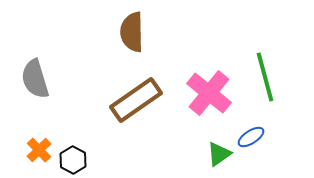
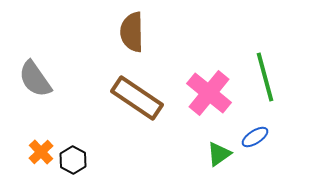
gray semicircle: rotated 18 degrees counterclockwise
brown rectangle: moved 1 px right, 2 px up; rotated 69 degrees clockwise
blue ellipse: moved 4 px right
orange cross: moved 2 px right, 2 px down
